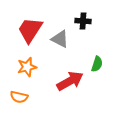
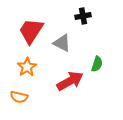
black cross: moved 5 px up; rotated 14 degrees counterclockwise
red trapezoid: moved 1 px right, 1 px down
gray triangle: moved 2 px right, 4 px down
orange star: rotated 18 degrees counterclockwise
